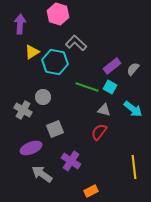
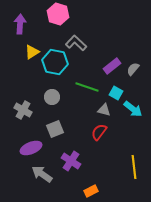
cyan square: moved 6 px right, 6 px down
gray circle: moved 9 px right
